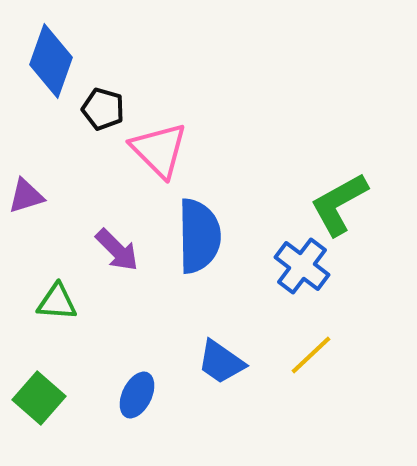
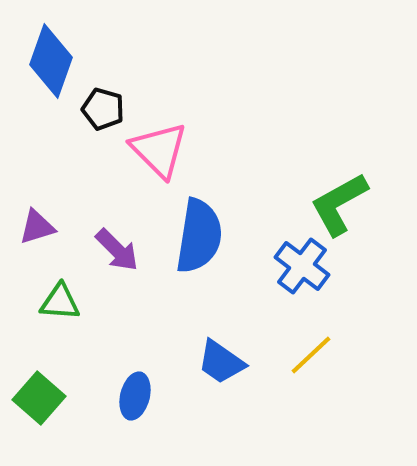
purple triangle: moved 11 px right, 31 px down
blue semicircle: rotated 10 degrees clockwise
green triangle: moved 3 px right
blue ellipse: moved 2 px left, 1 px down; rotated 12 degrees counterclockwise
